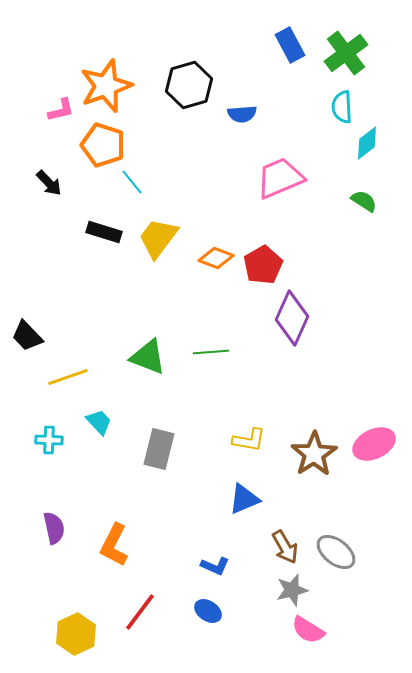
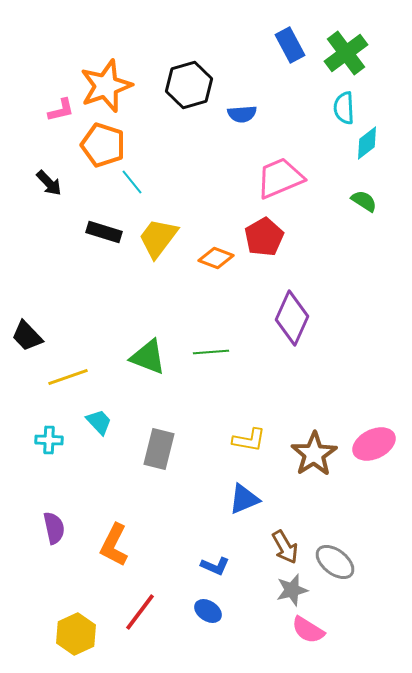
cyan semicircle: moved 2 px right, 1 px down
red pentagon: moved 1 px right, 28 px up
gray ellipse: moved 1 px left, 10 px down
